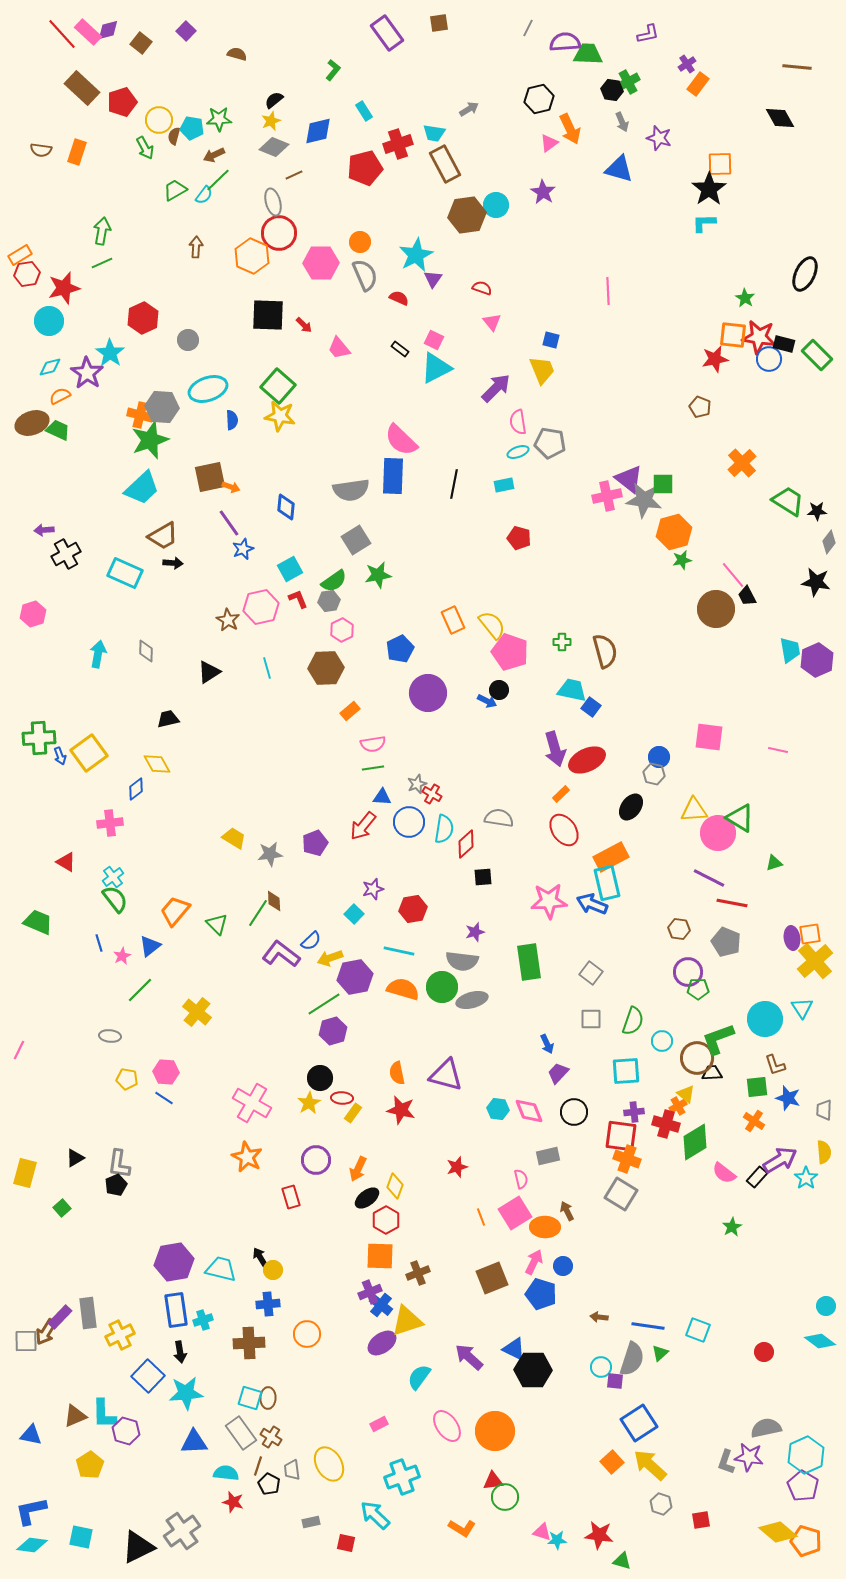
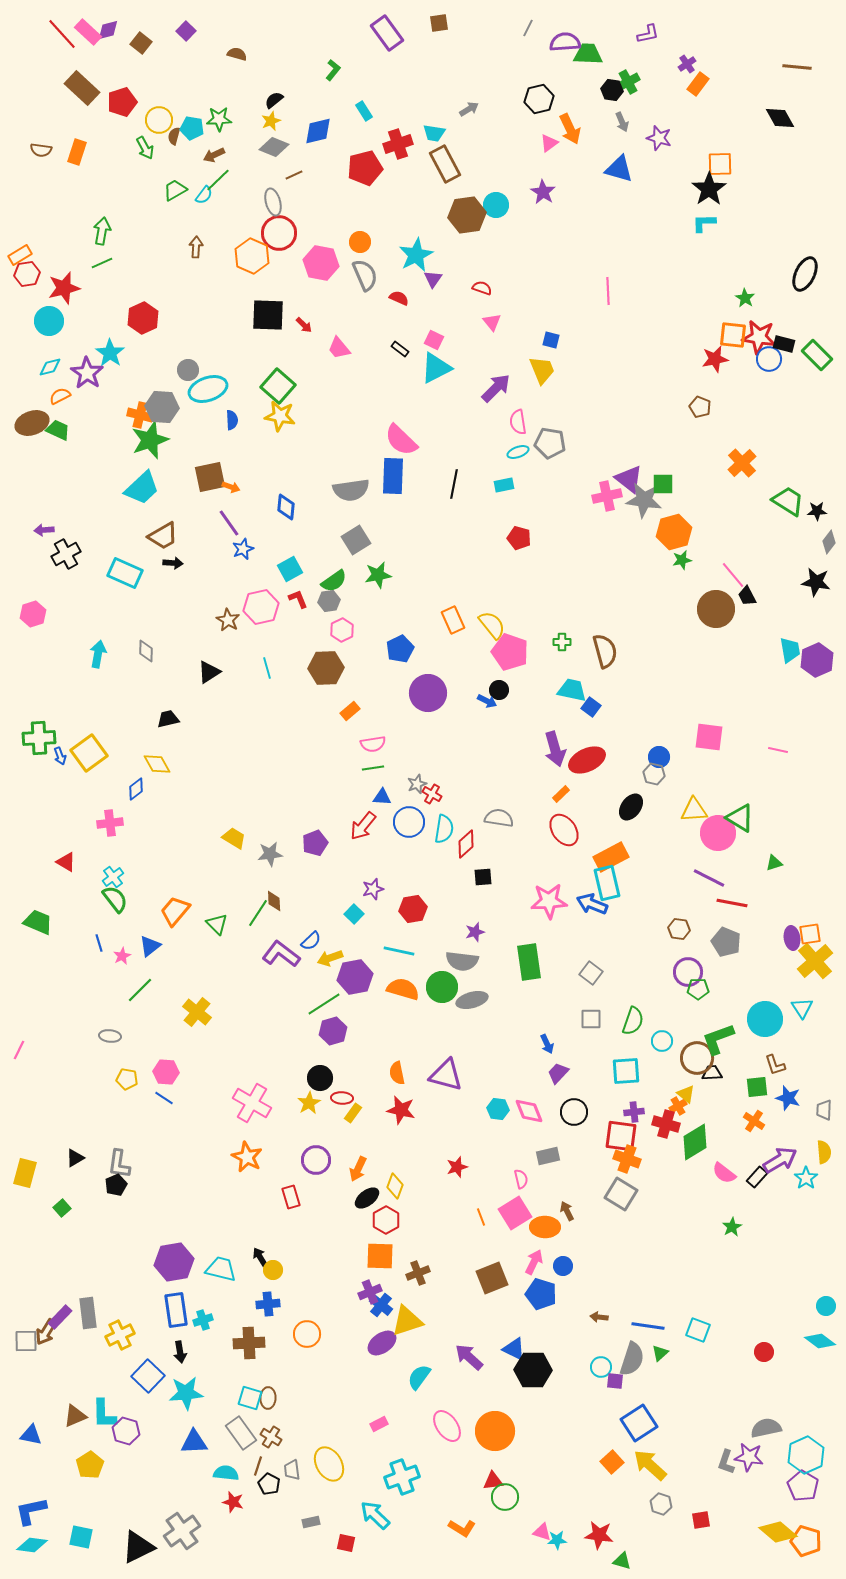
pink hexagon at (321, 263): rotated 12 degrees clockwise
gray circle at (188, 340): moved 30 px down
